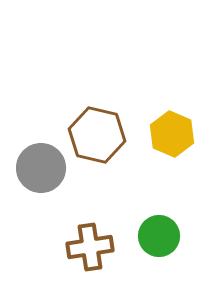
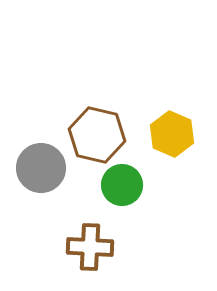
green circle: moved 37 px left, 51 px up
brown cross: rotated 12 degrees clockwise
